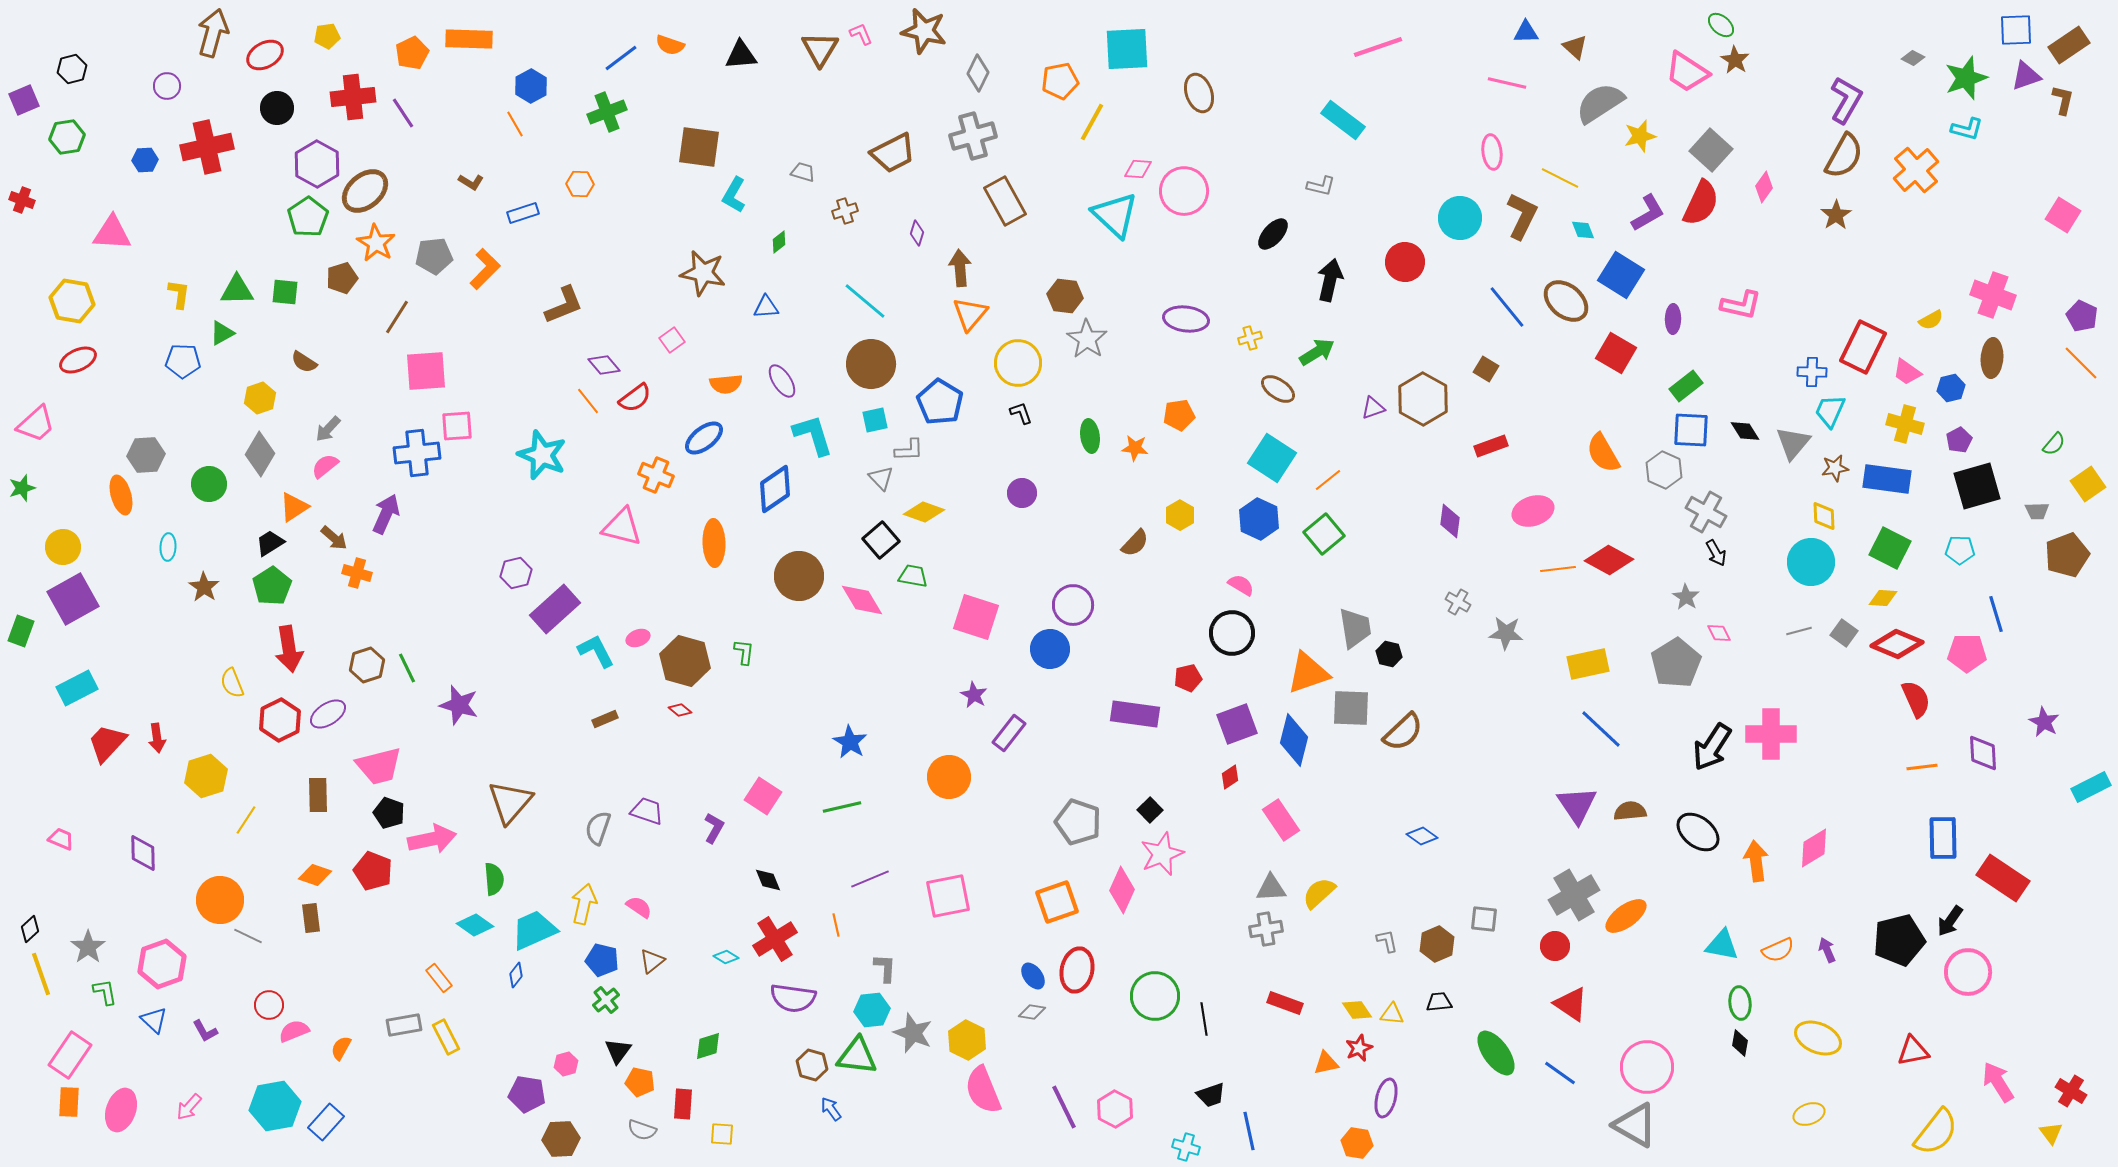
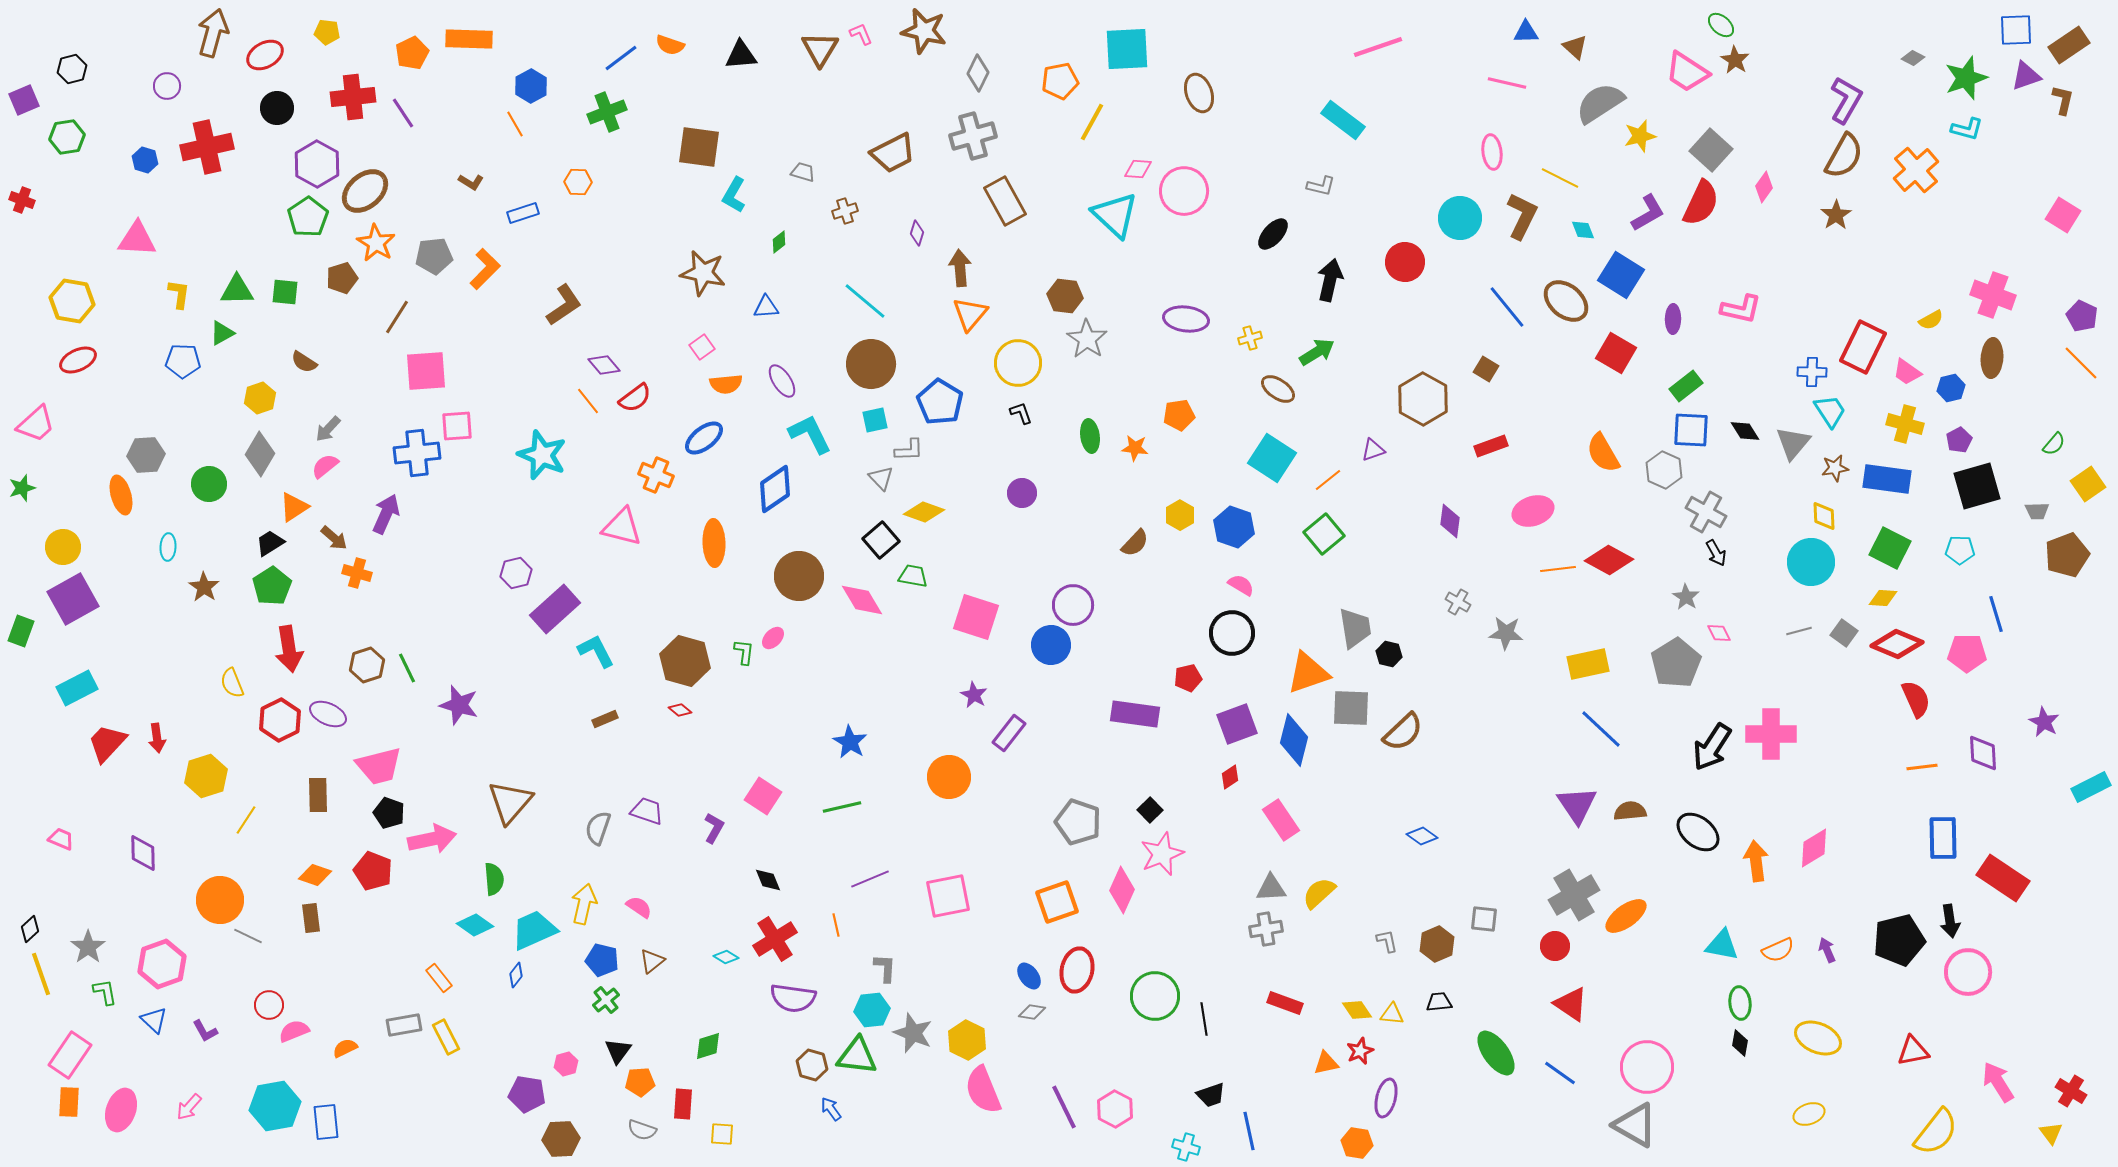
yellow pentagon at (327, 36): moved 4 px up; rotated 15 degrees clockwise
blue hexagon at (145, 160): rotated 20 degrees clockwise
orange hexagon at (580, 184): moved 2 px left, 2 px up
pink triangle at (112, 233): moved 25 px right, 6 px down
brown L-shape at (564, 305): rotated 12 degrees counterclockwise
pink L-shape at (1741, 305): moved 4 px down
pink square at (672, 340): moved 30 px right, 7 px down
purple triangle at (1373, 408): moved 42 px down
cyan trapezoid at (1830, 411): rotated 123 degrees clockwise
cyan L-shape at (813, 435): moved 3 px left, 1 px up; rotated 9 degrees counterclockwise
blue hexagon at (1259, 519): moved 25 px left, 8 px down; rotated 6 degrees counterclockwise
pink ellipse at (638, 638): moved 135 px right; rotated 25 degrees counterclockwise
blue circle at (1050, 649): moved 1 px right, 4 px up
purple ellipse at (328, 714): rotated 57 degrees clockwise
black arrow at (1950, 921): rotated 44 degrees counterclockwise
blue ellipse at (1033, 976): moved 4 px left
orange semicircle at (341, 1048): moved 4 px right; rotated 35 degrees clockwise
red star at (1359, 1048): moved 1 px right, 3 px down
orange pentagon at (640, 1082): rotated 16 degrees counterclockwise
blue rectangle at (326, 1122): rotated 48 degrees counterclockwise
